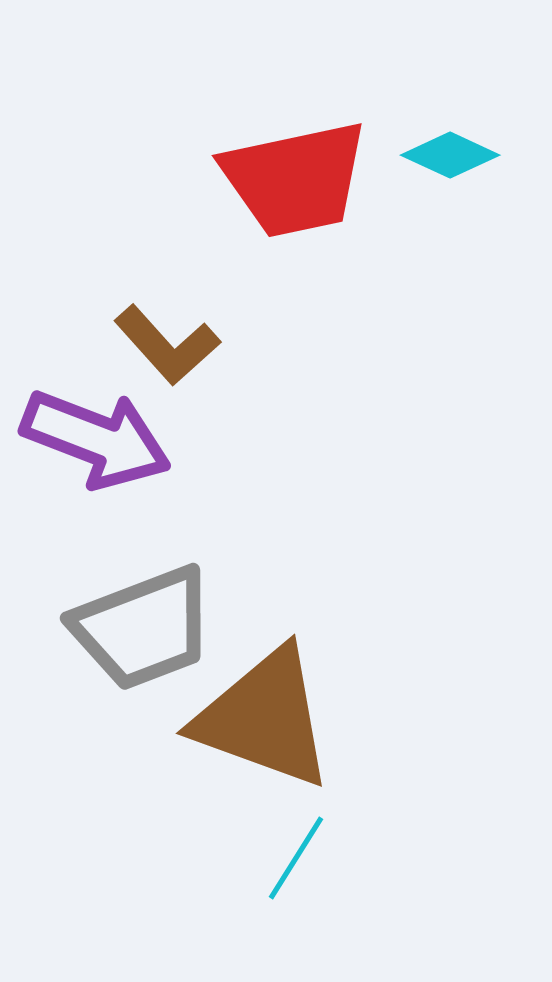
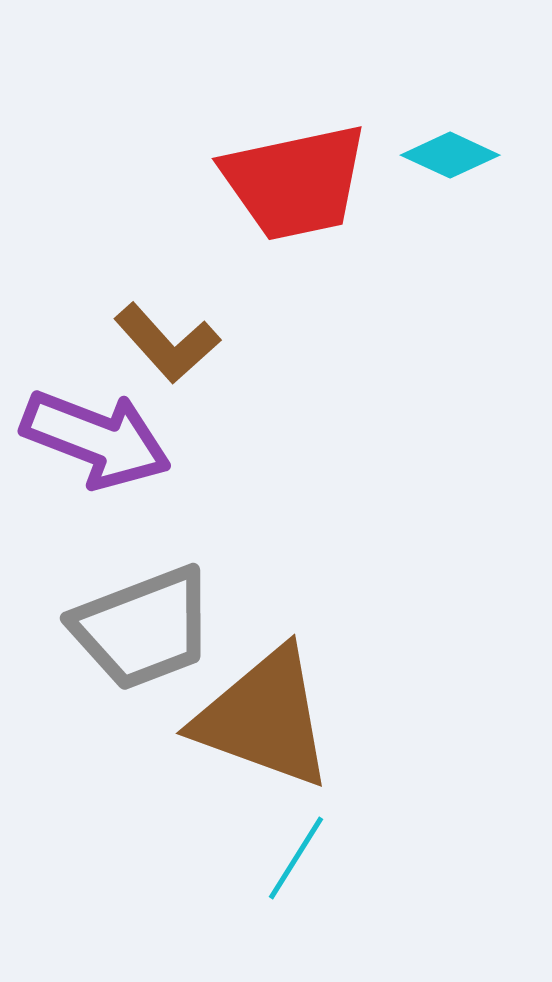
red trapezoid: moved 3 px down
brown L-shape: moved 2 px up
